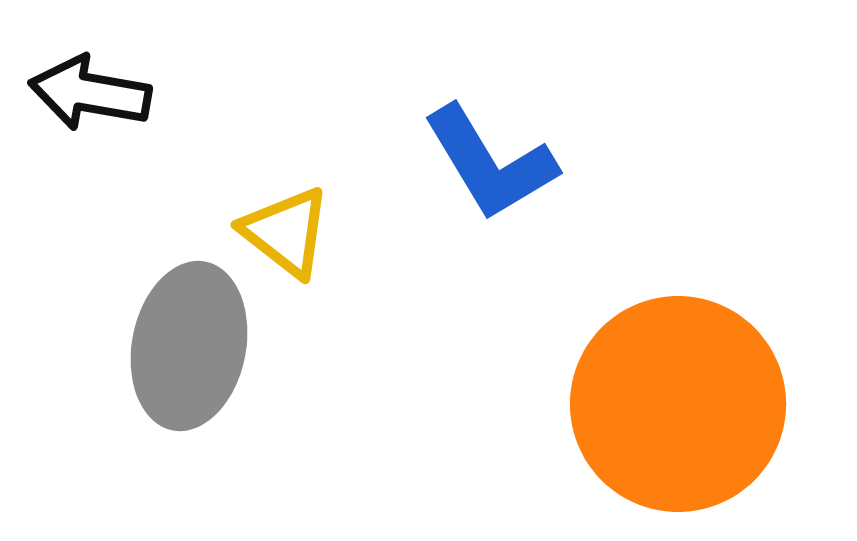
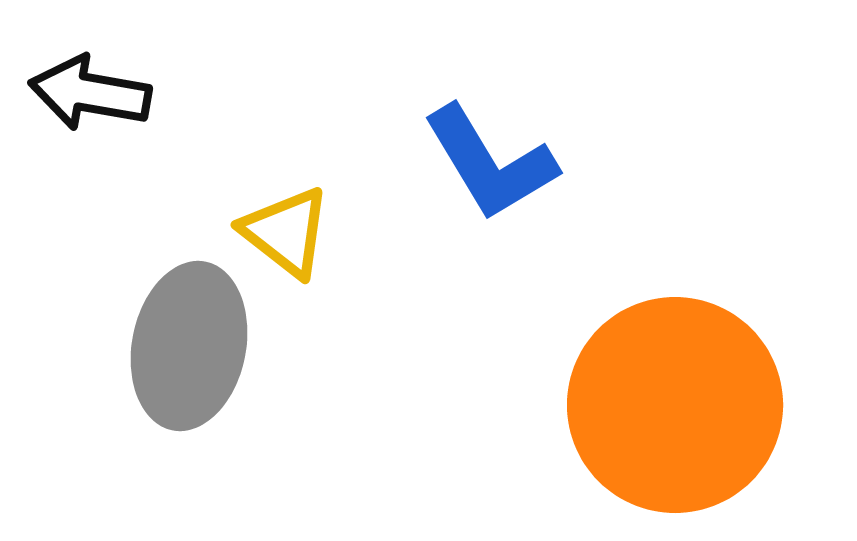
orange circle: moved 3 px left, 1 px down
